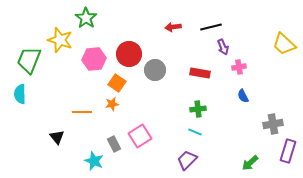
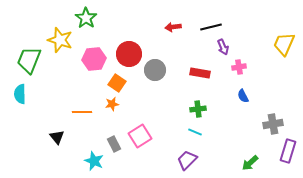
yellow trapezoid: rotated 70 degrees clockwise
